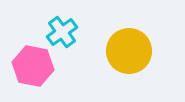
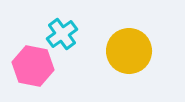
cyan cross: moved 2 px down
